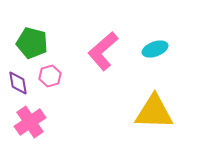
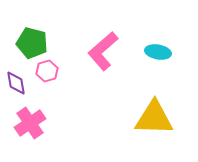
cyan ellipse: moved 3 px right, 3 px down; rotated 30 degrees clockwise
pink hexagon: moved 3 px left, 5 px up
purple diamond: moved 2 px left
yellow triangle: moved 6 px down
pink cross: moved 1 px down
